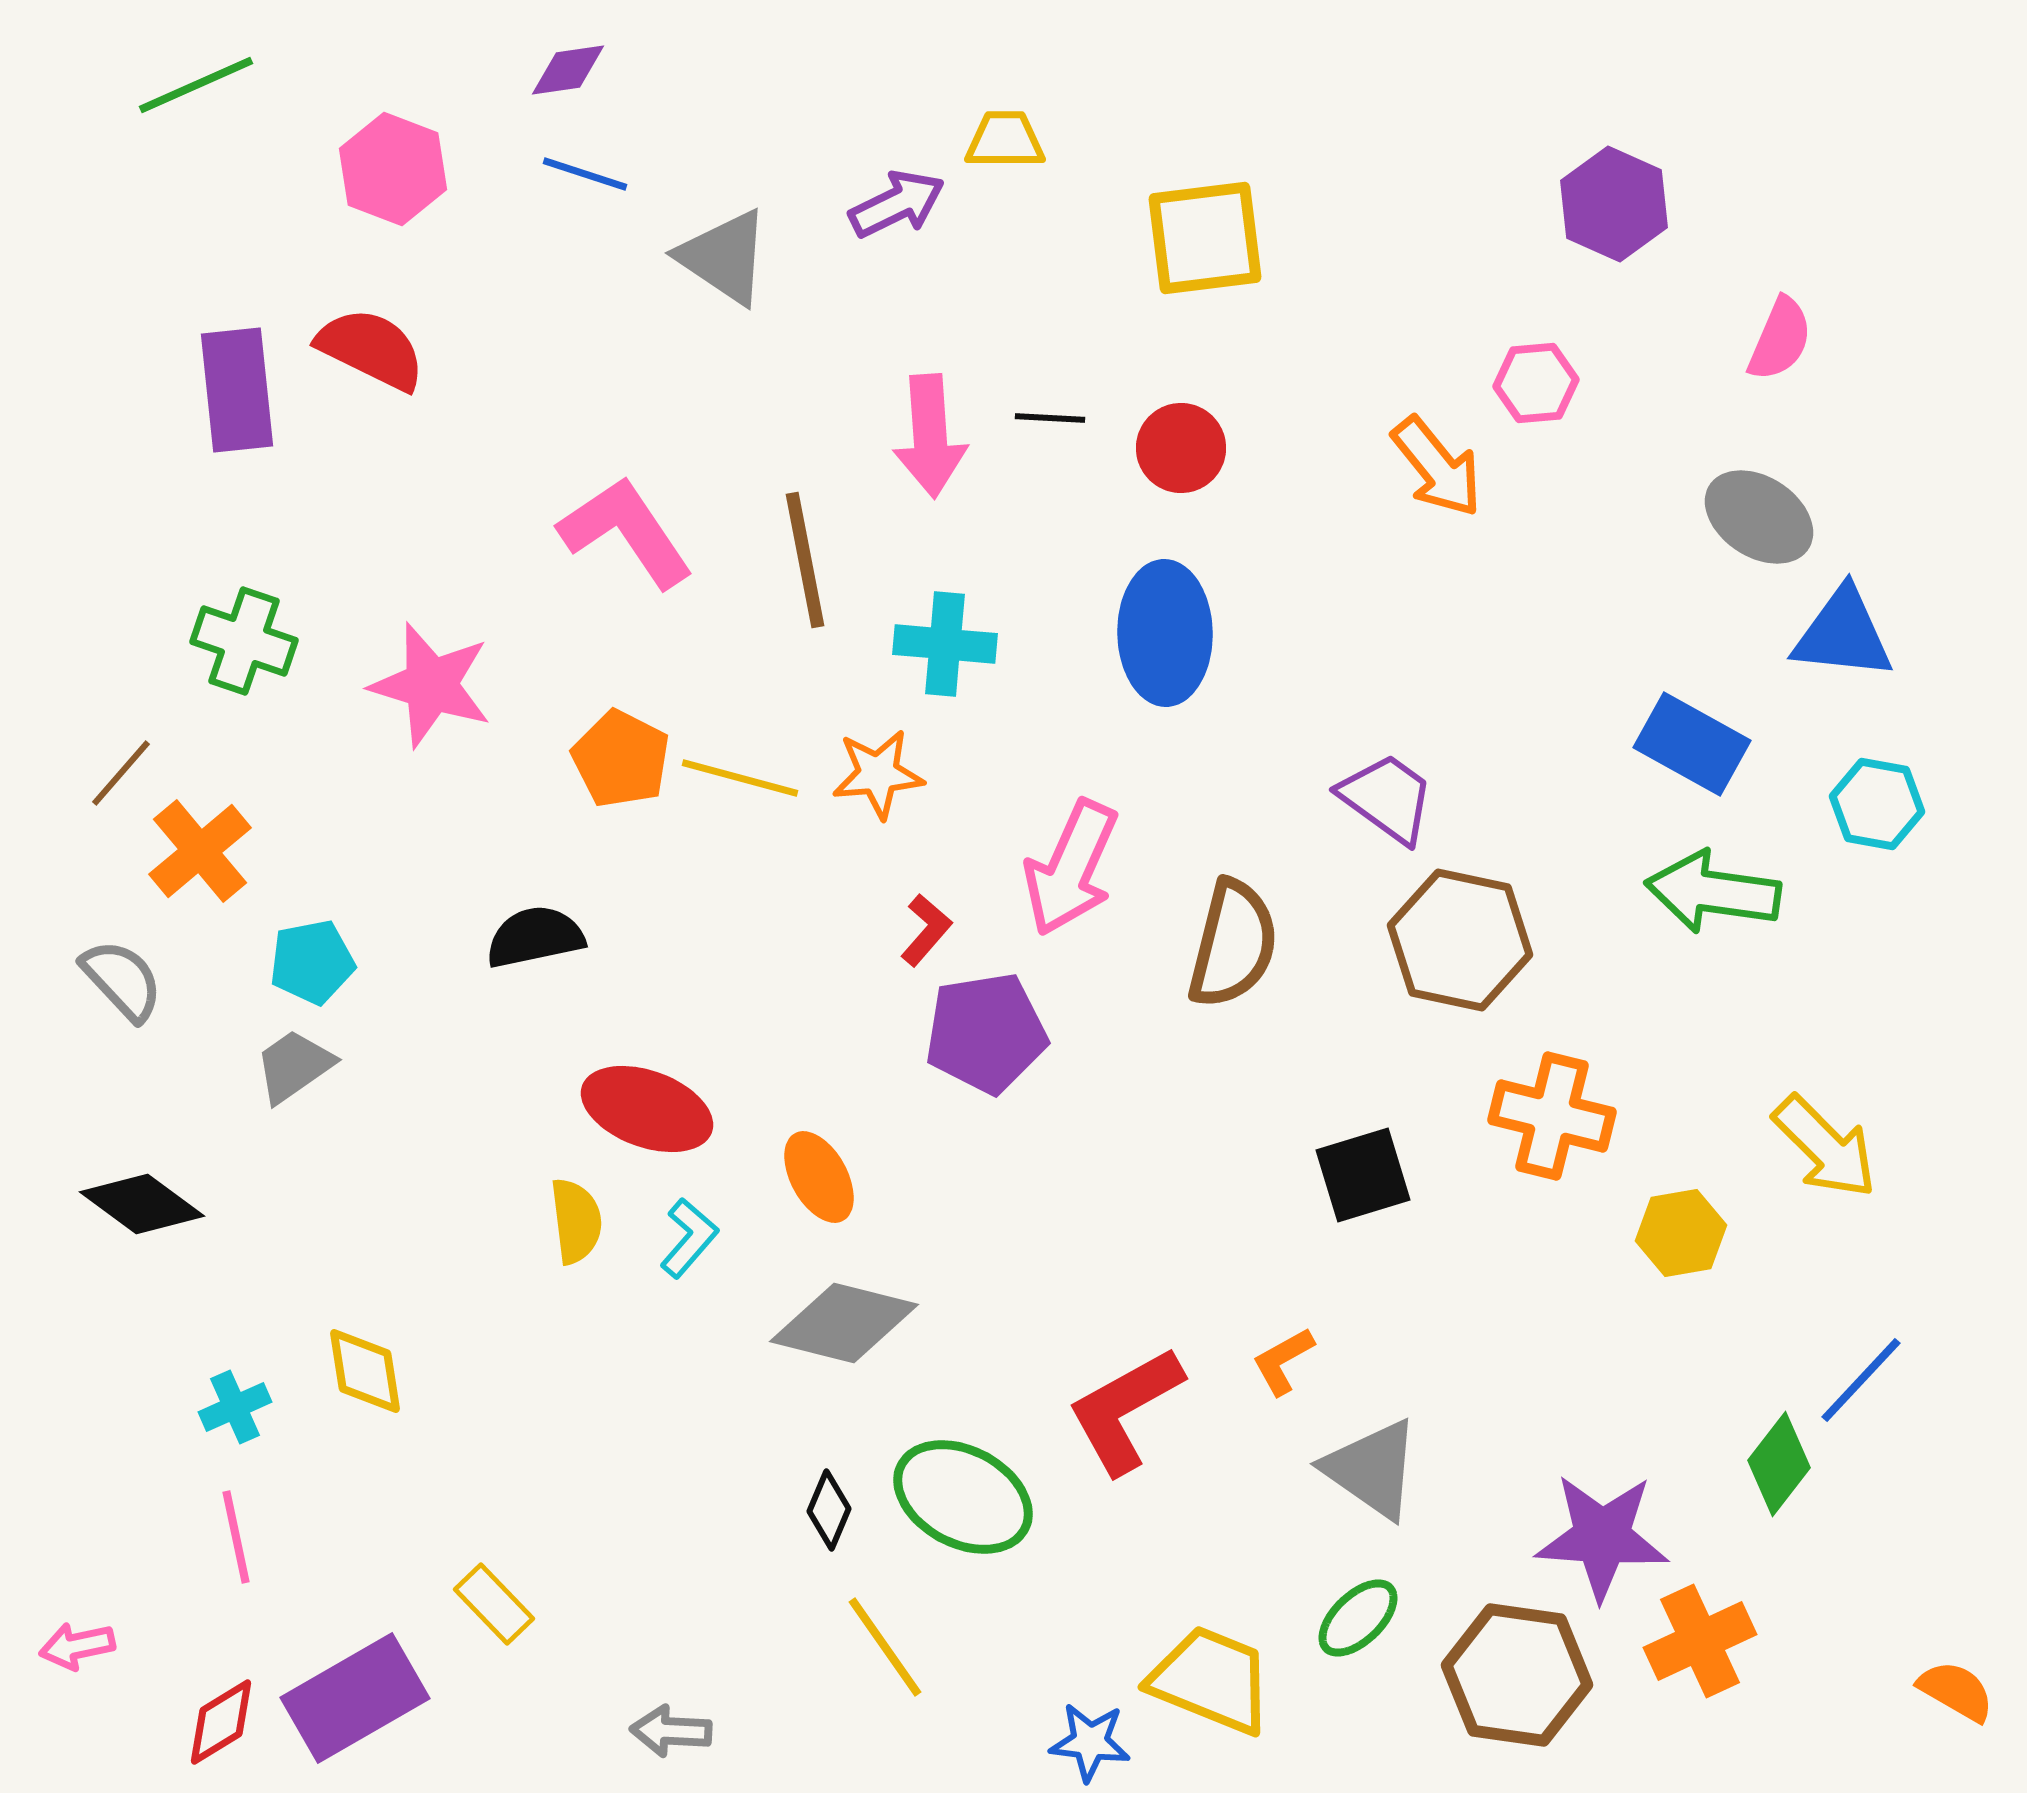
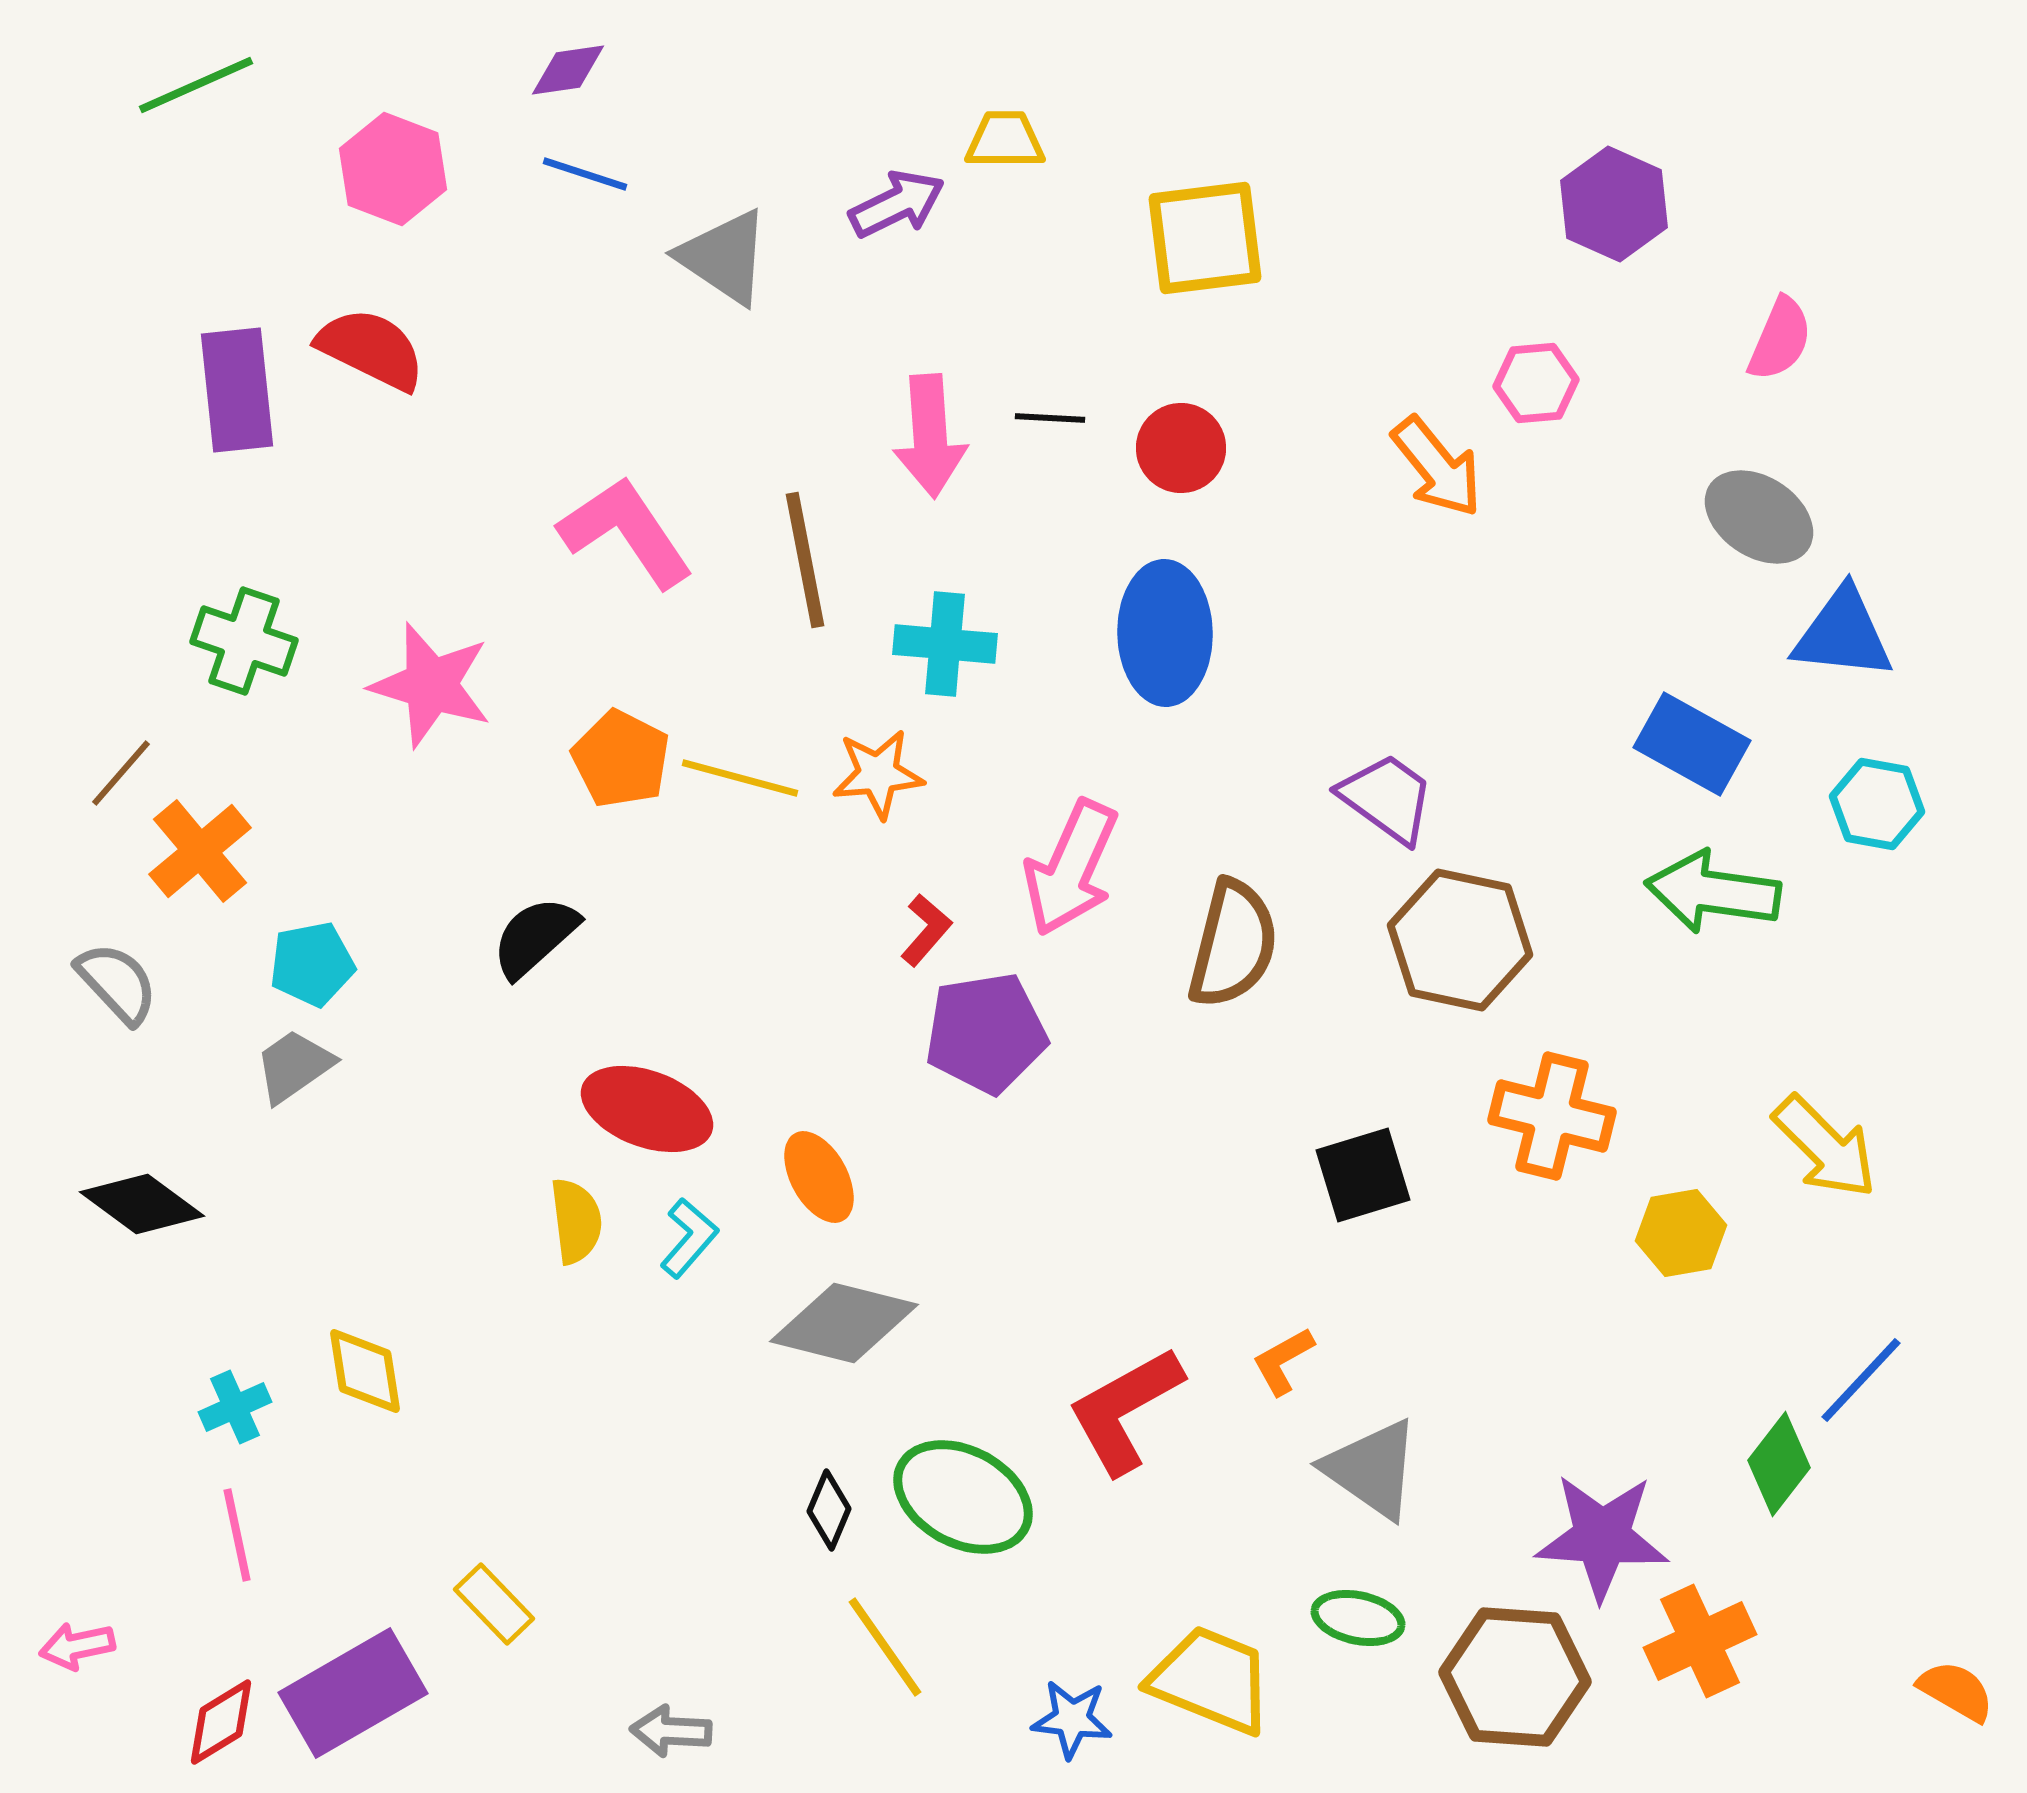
black semicircle at (535, 937): rotated 30 degrees counterclockwise
cyan pentagon at (312, 962): moved 2 px down
gray semicircle at (122, 980): moved 5 px left, 3 px down
pink line at (236, 1537): moved 1 px right, 2 px up
green ellipse at (1358, 1618): rotated 56 degrees clockwise
brown hexagon at (1517, 1675): moved 2 px left, 2 px down; rotated 4 degrees counterclockwise
purple rectangle at (355, 1698): moved 2 px left, 5 px up
blue star at (1090, 1742): moved 18 px left, 23 px up
